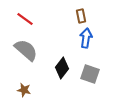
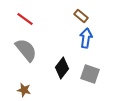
brown rectangle: rotated 40 degrees counterclockwise
gray semicircle: rotated 10 degrees clockwise
